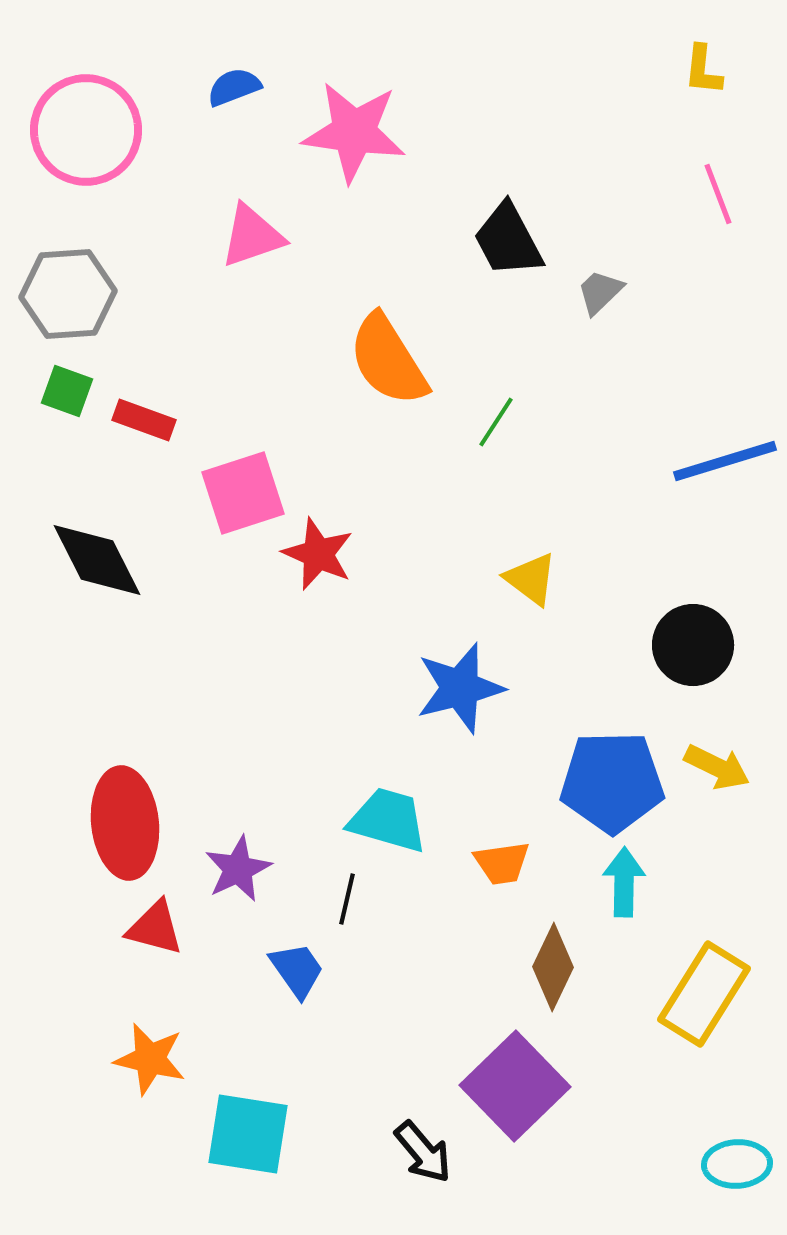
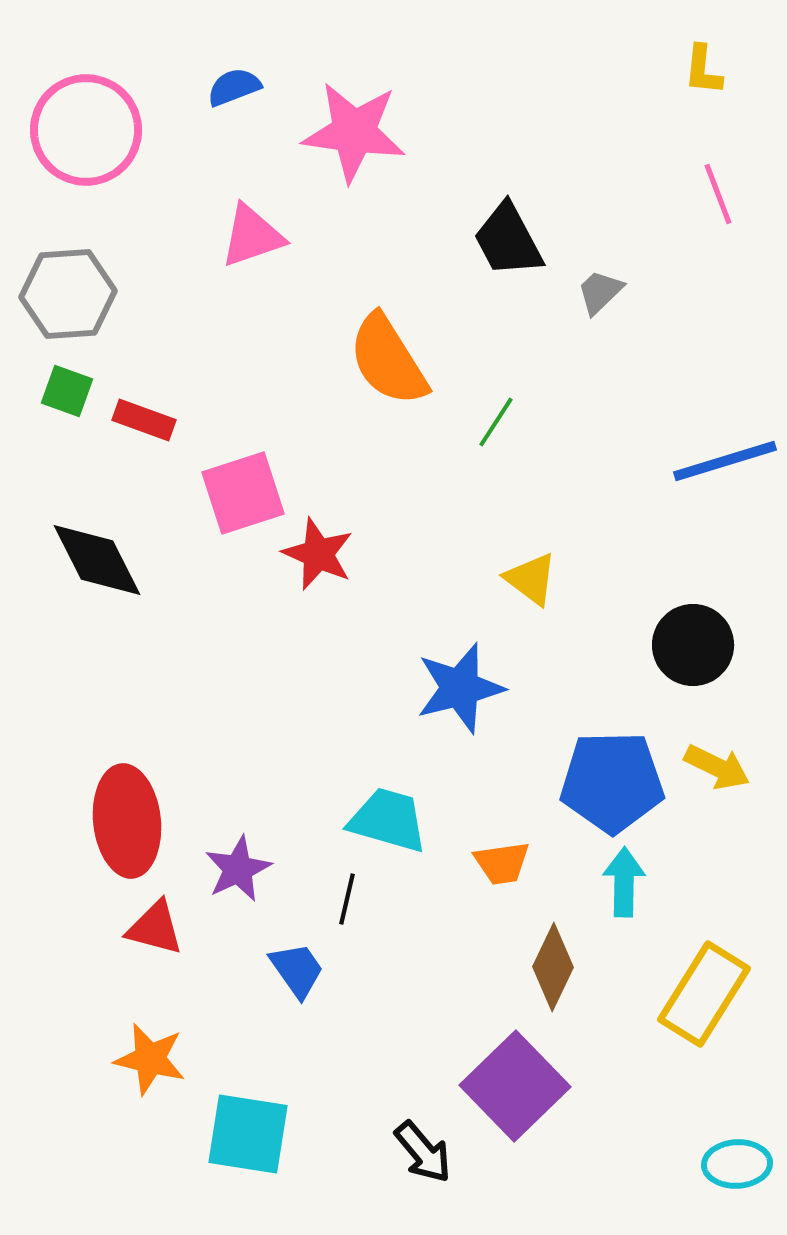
red ellipse: moved 2 px right, 2 px up
